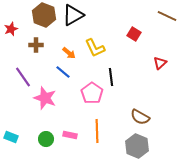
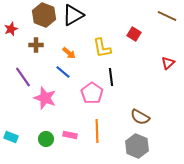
yellow L-shape: moved 7 px right; rotated 15 degrees clockwise
red triangle: moved 8 px right
